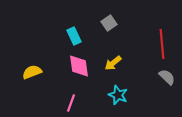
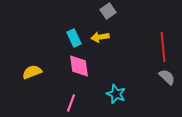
gray square: moved 1 px left, 12 px up
cyan rectangle: moved 2 px down
red line: moved 1 px right, 3 px down
yellow arrow: moved 13 px left, 26 px up; rotated 30 degrees clockwise
cyan star: moved 2 px left, 1 px up
